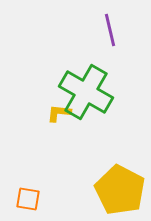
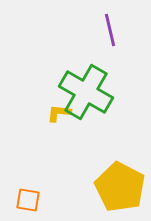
yellow pentagon: moved 3 px up
orange square: moved 1 px down
